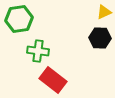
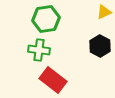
green hexagon: moved 27 px right
black hexagon: moved 8 px down; rotated 25 degrees clockwise
green cross: moved 1 px right, 1 px up
